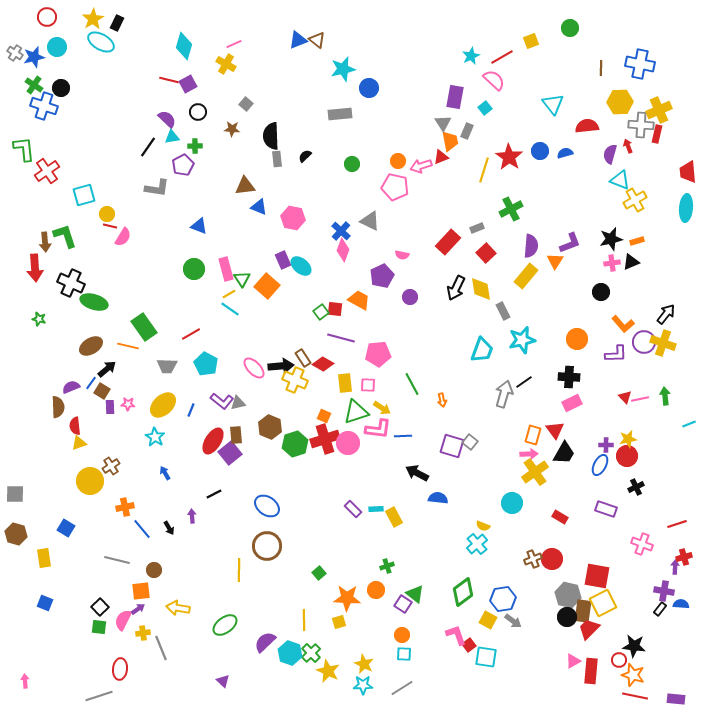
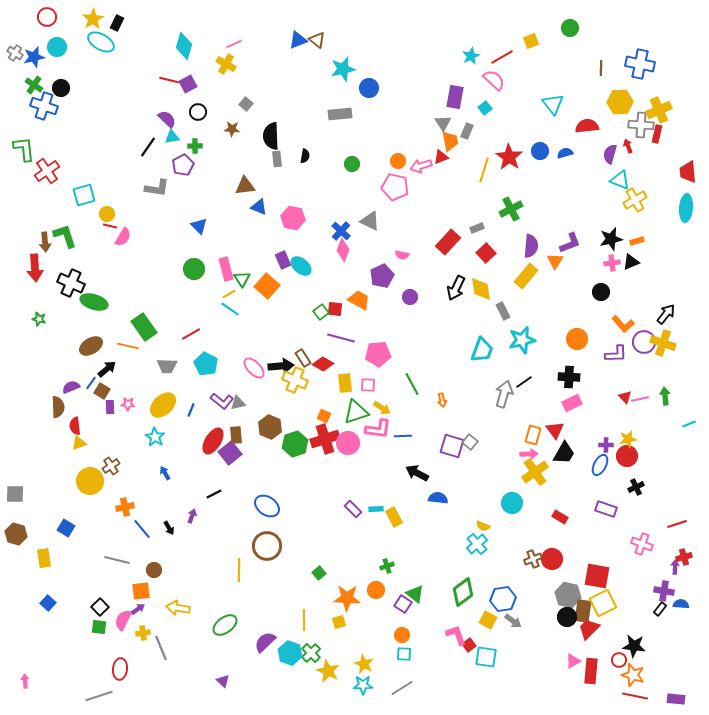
black semicircle at (305, 156): rotated 144 degrees clockwise
blue triangle at (199, 226): rotated 24 degrees clockwise
purple arrow at (192, 516): rotated 24 degrees clockwise
blue square at (45, 603): moved 3 px right; rotated 21 degrees clockwise
